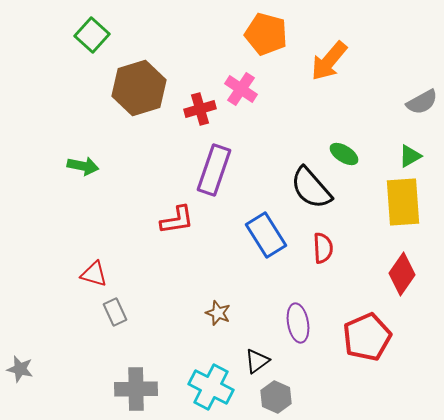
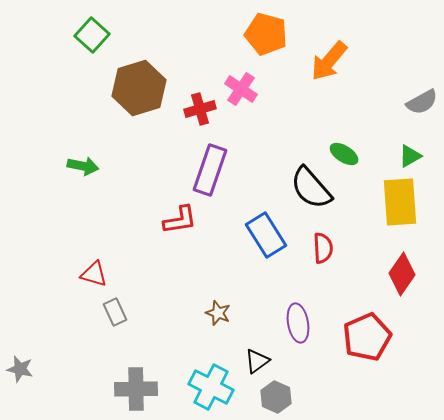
purple rectangle: moved 4 px left
yellow rectangle: moved 3 px left
red L-shape: moved 3 px right
